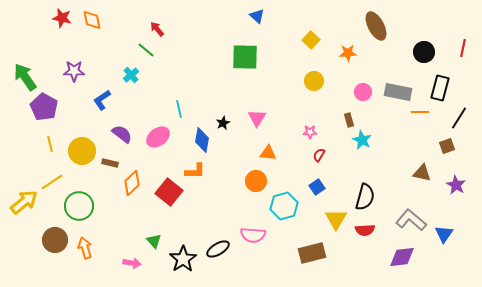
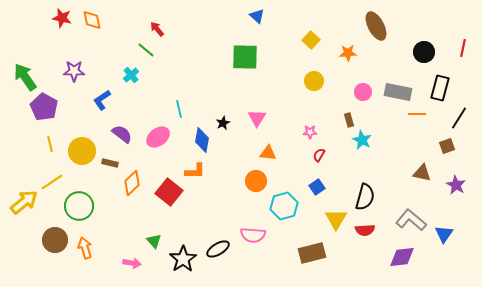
orange line at (420, 112): moved 3 px left, 2 px down
